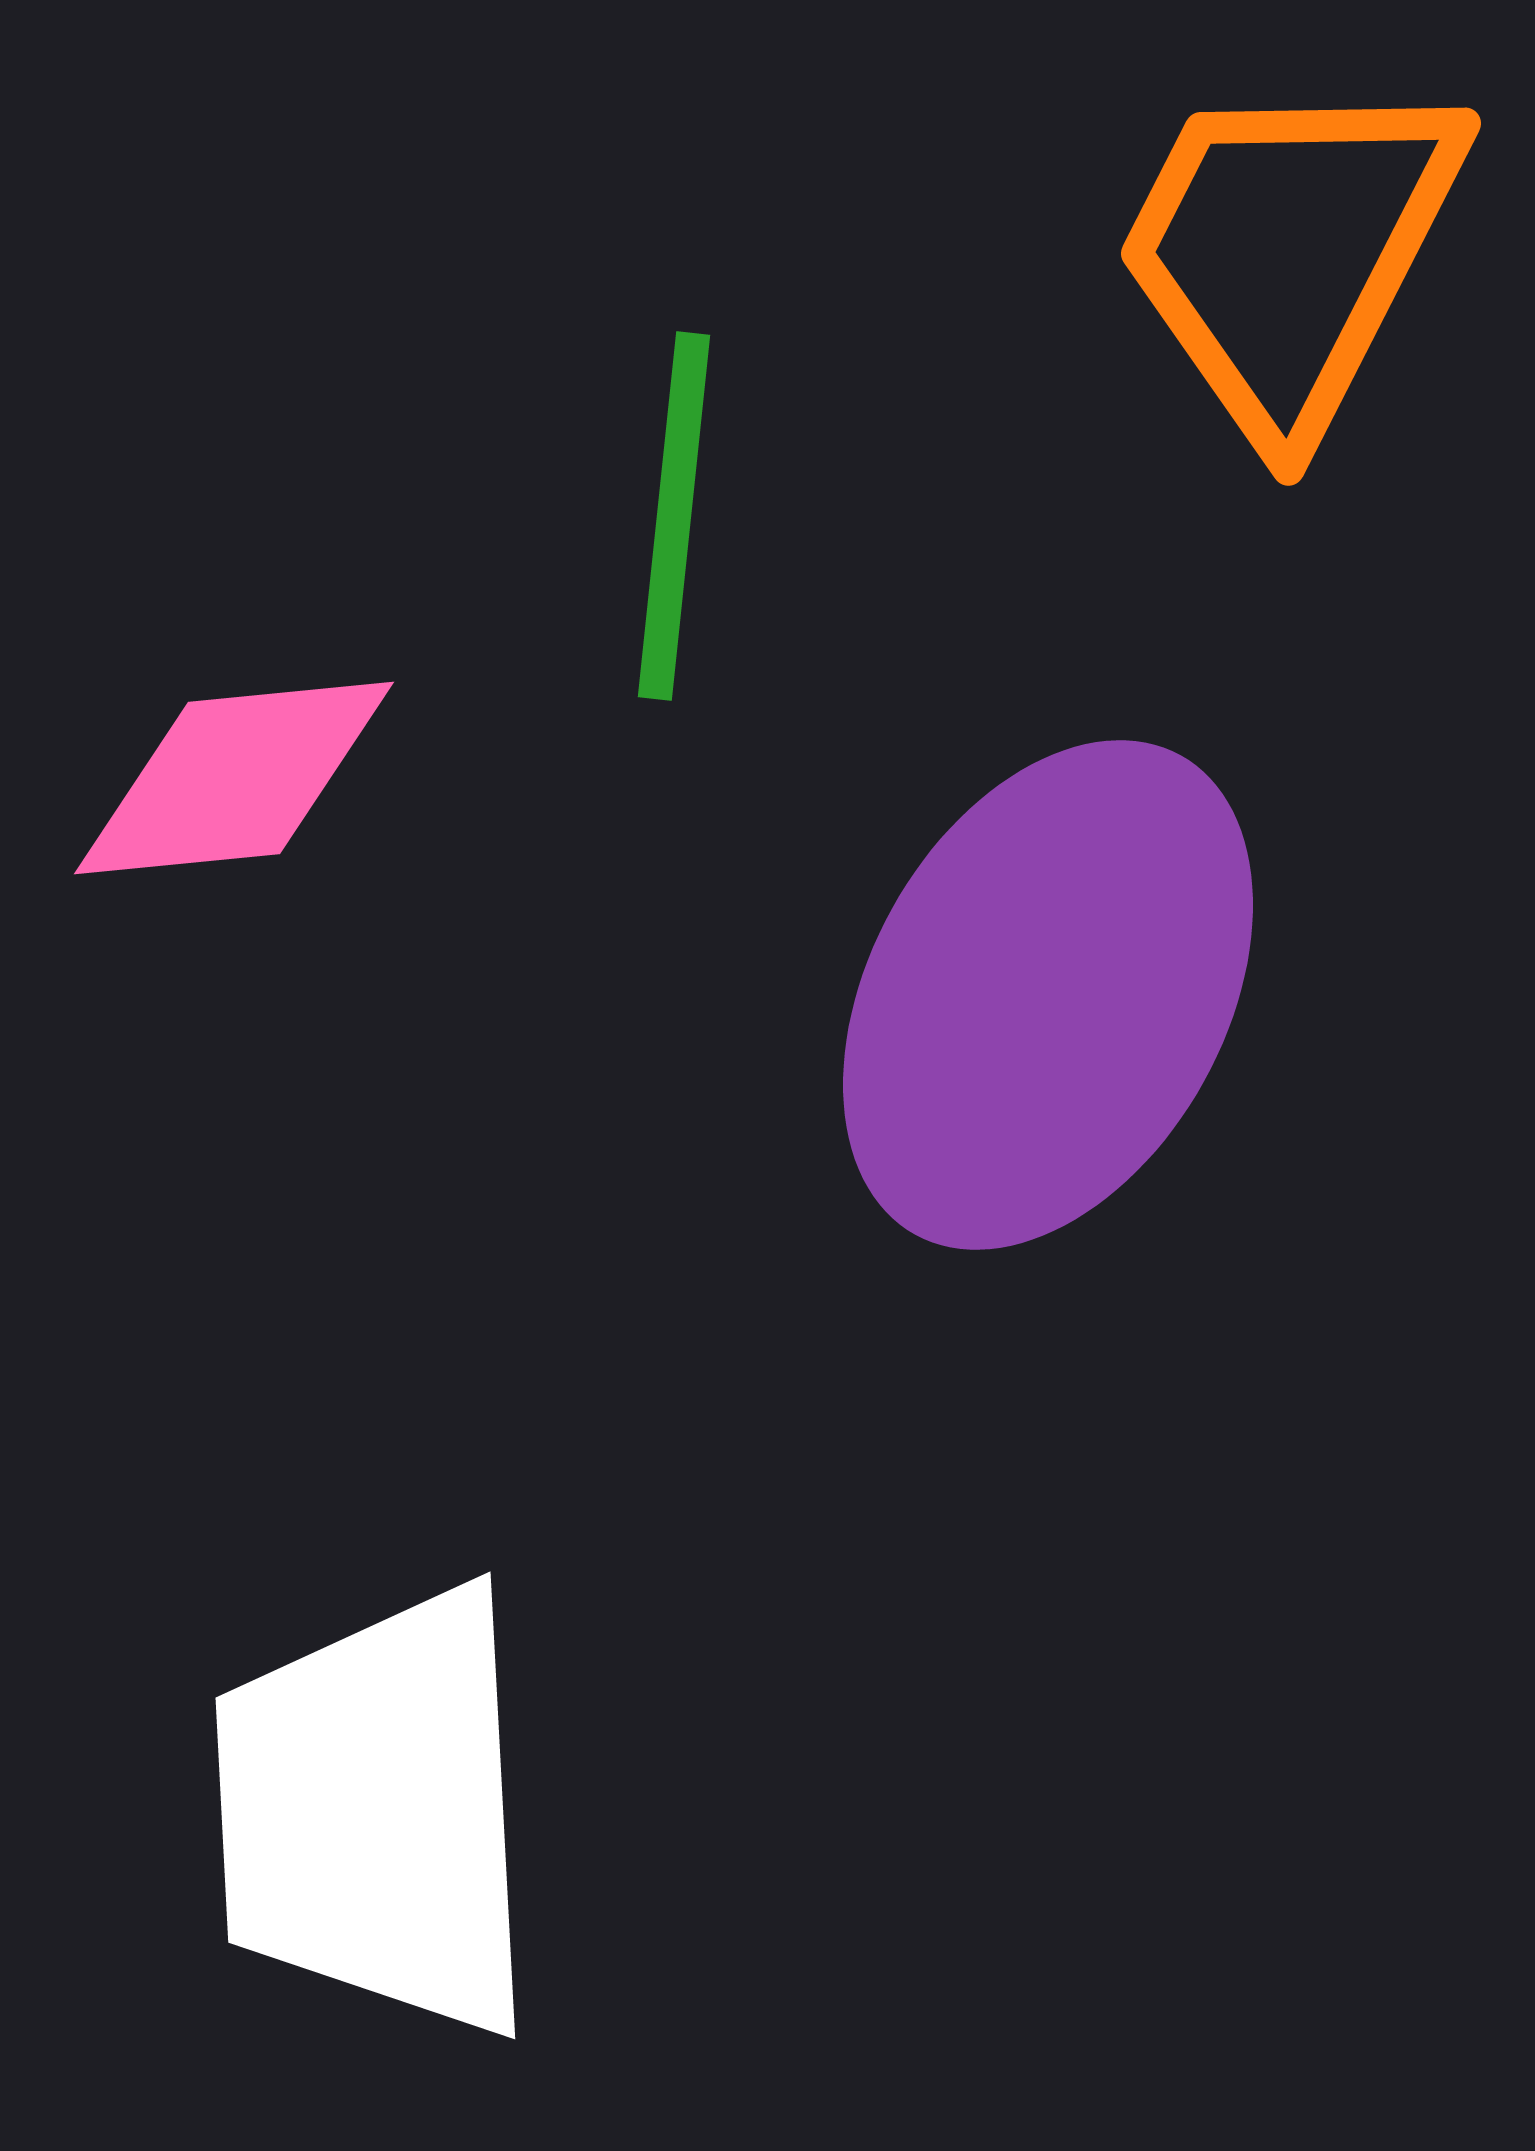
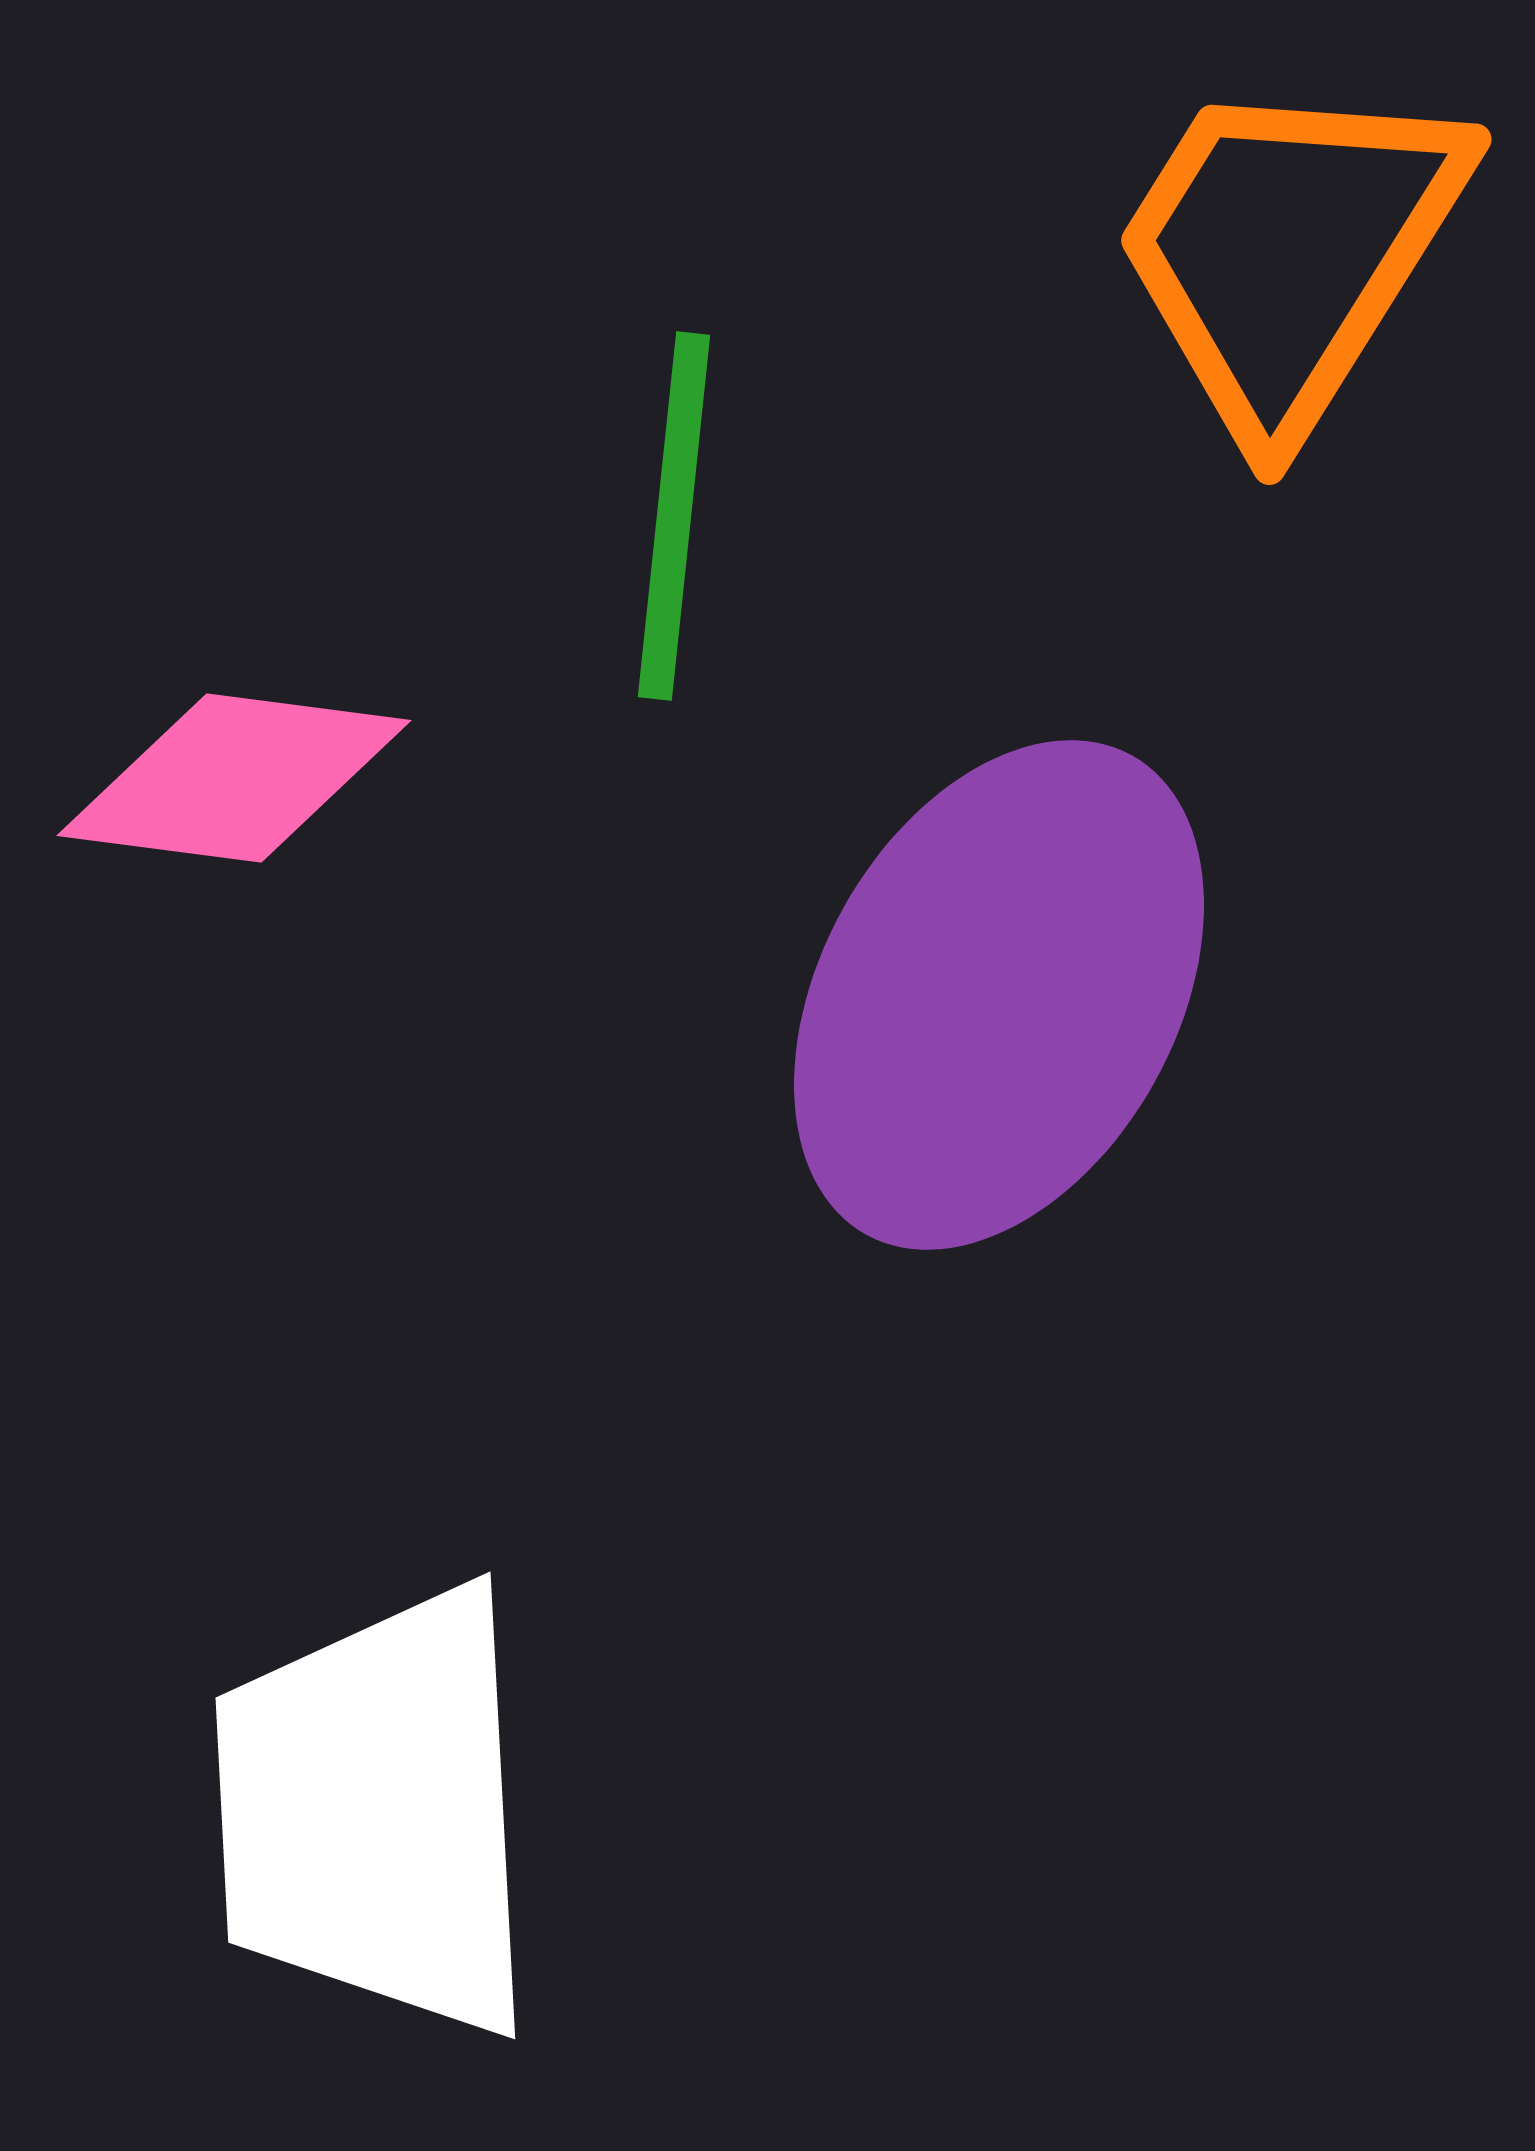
orange trapezoid: rotated 5 degrees clockwise
pink diamond: rotated 13 degrees clockwise
purple ellipse: moved 49 px left
